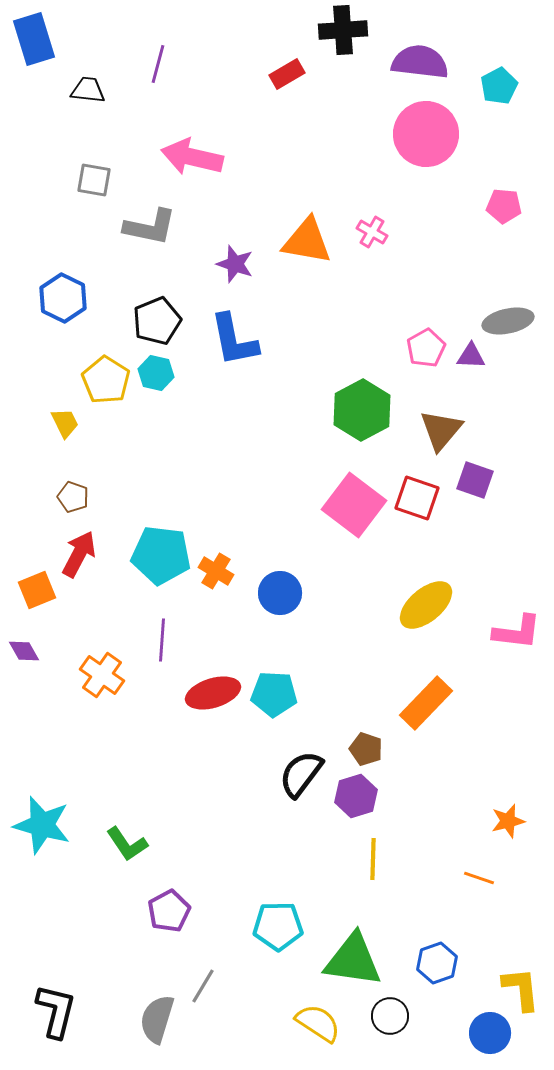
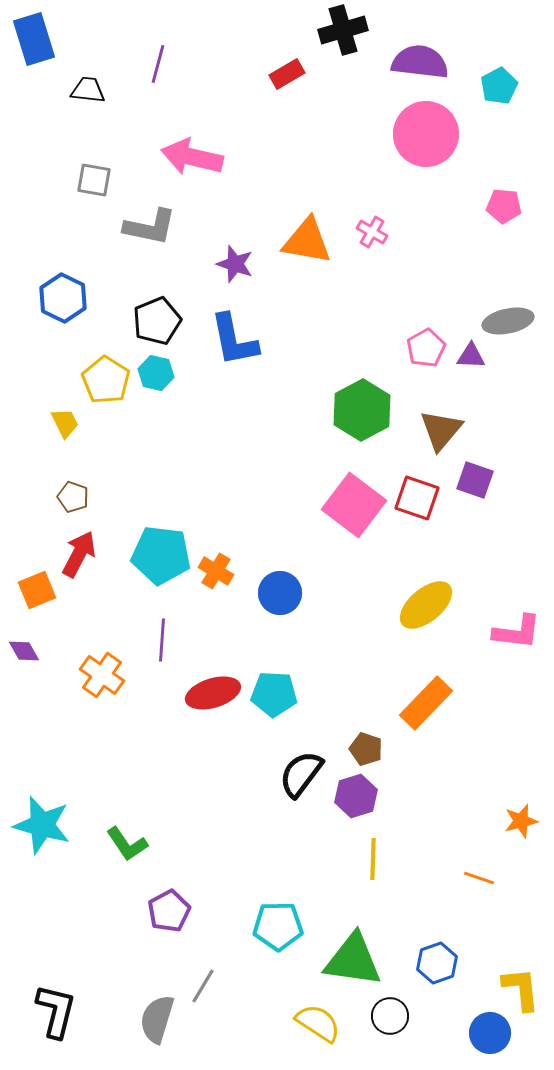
black cross at (343, 30): rotated 12 degrees counterclockwise
orange star at (508, 821): moved 13 px right
